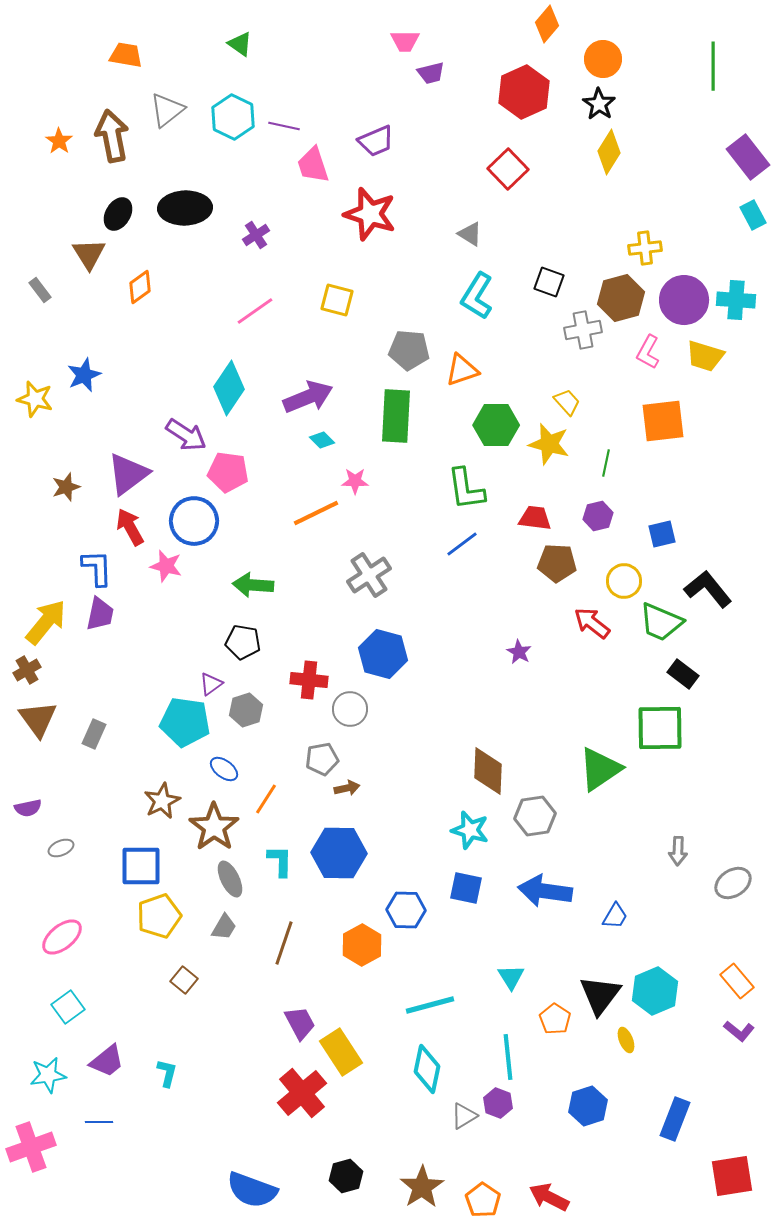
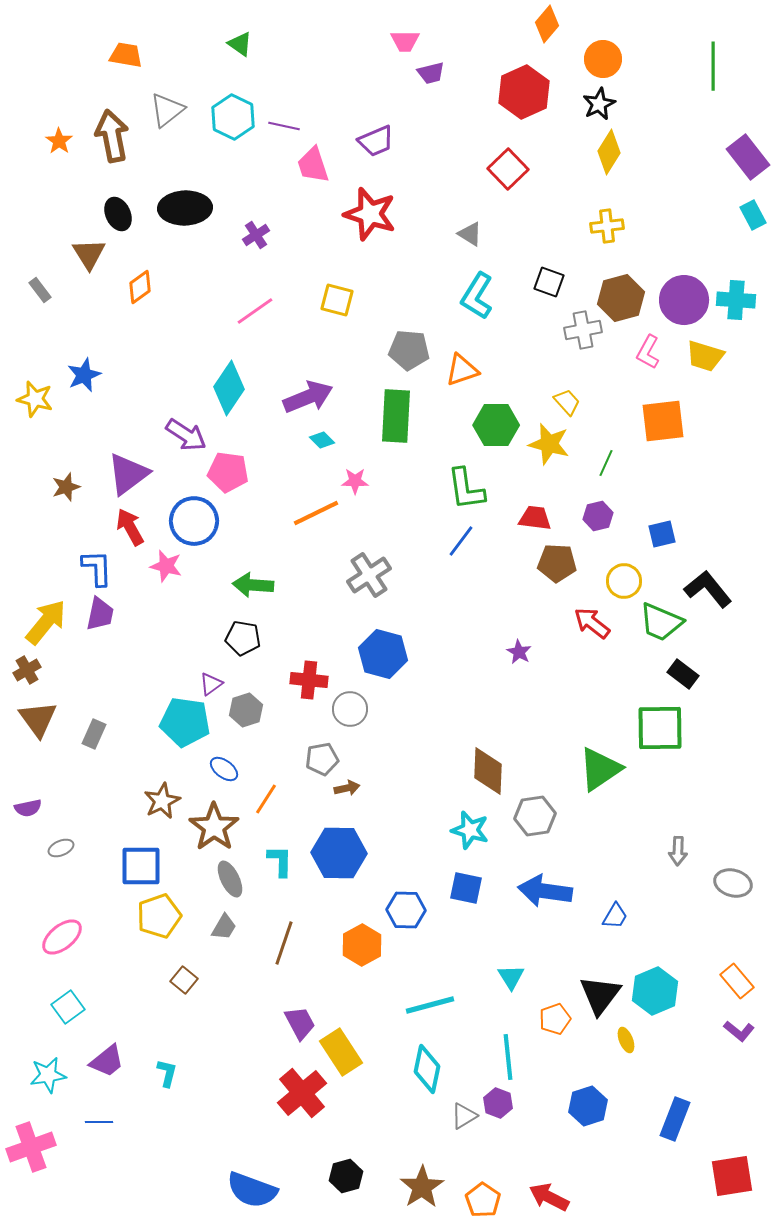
black star at (599, 104): rotated 12 degrees clockwise
black ellipse at (118, 214): rotated 56 degrees counterclockwise
yellow cross at (645, 248): moved 38 px left, 22 px up
green line at (606, 463): rotated 12 degrees clockwise
blue line at (462, 544): moved 1 px left, 3 px up; rotated 16 degrees counterclockwise
black pentagon at (243, 642): moved 4 px up
gray ellipse at (733, 883): rotated 48 degrees clockwise
orange pentagon at (555, 1019): rotated 20 degrees clockwise
